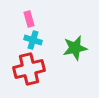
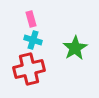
pink rectangle: moved 2 px right
green star: rotated 20 degrees counterclockwise
